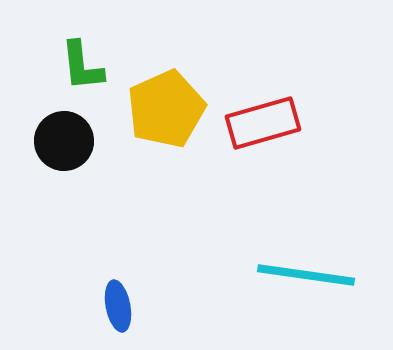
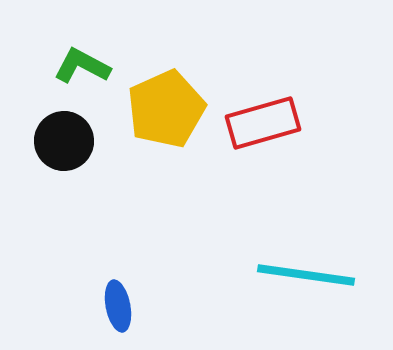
green L-shape: rotated 124 degrees clockwise
